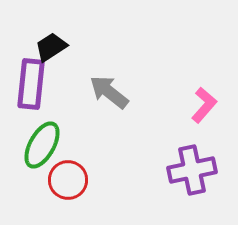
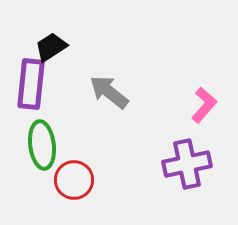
green ellipse: rotated 36 degrees counterclockwise
purple cross: moved 5 px left, 6 px up
red circle: moved 6 px right
